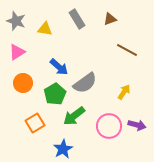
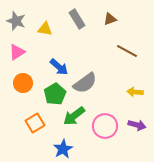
brown line: moved 1 px down
yellow arrow: moved 11 px right; rotated 119 degrees counterclockwise
pink circle: moved 4 px left
